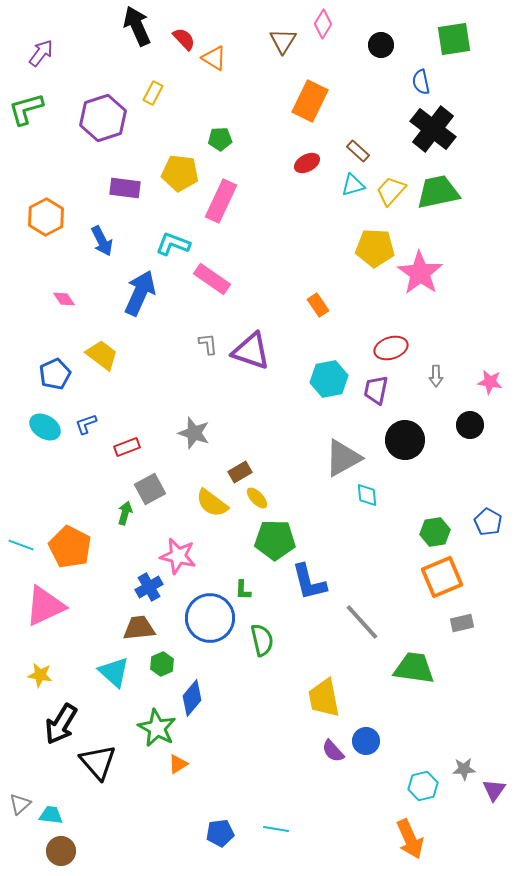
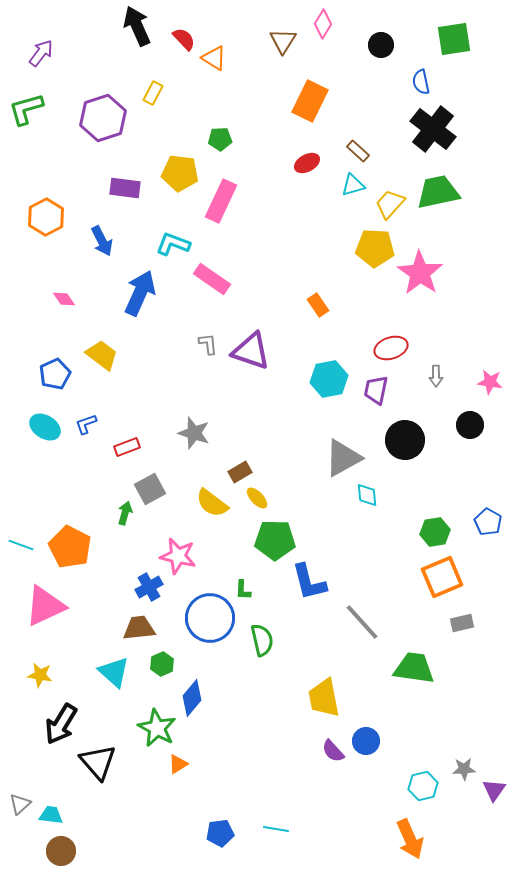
yellow trapezoid at (391, 191): moved 1 px left, 13 px down
